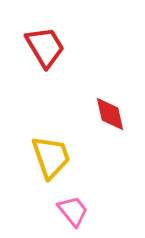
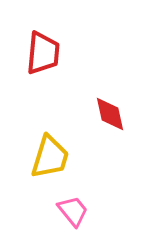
red trapezoid: moved 2 px left, 6 px down; rotated 36 degrees clockwise
yellow trapezoid: moved 1 px left; rotated 36 degrees clockwise
